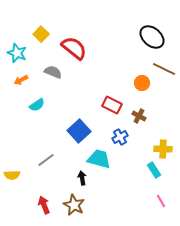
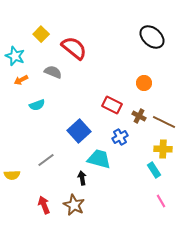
cyan star: moved 2 px left, 3 px down
brown line: moved 53 px down
orange circle: moved 2 px right
cyan semicircle: rotated 14 degrees clockwise
